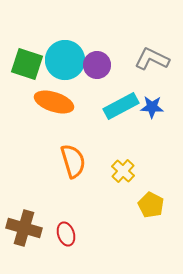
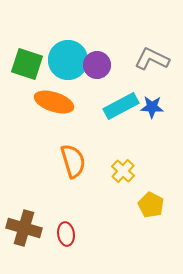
cyan circle: moved 3 px right
red ellipse: rotated 10 degrees clockwise
